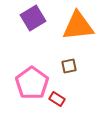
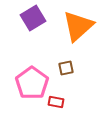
orange triangle: rotated 36 degrees counterclockwise
brown square: moved 3 px left, 2 px down
red rectangle: moved 1 px left, 3 px down; rotated 21 degrees counterclockwise
